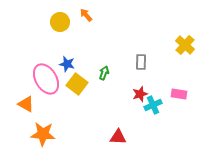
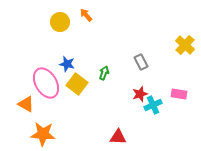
gray rectangle: rotated 28 degrees counterclockwise
pink ellipse: moved 4 px down
